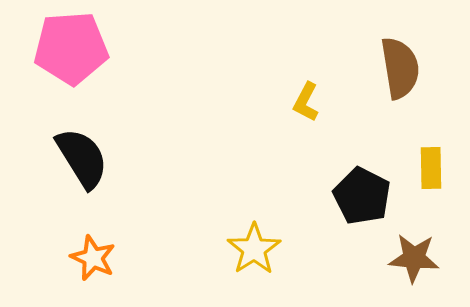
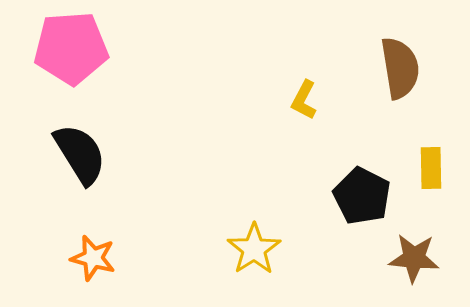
yellow L-shape: moved 2 px left, 2 px up
black semicircle: moved 2 px left, 4 px up
orange star: rotated 9 degrees counterclockwise
